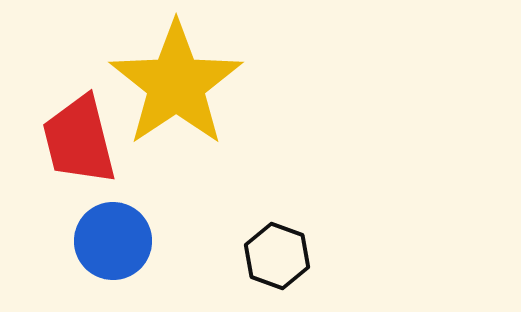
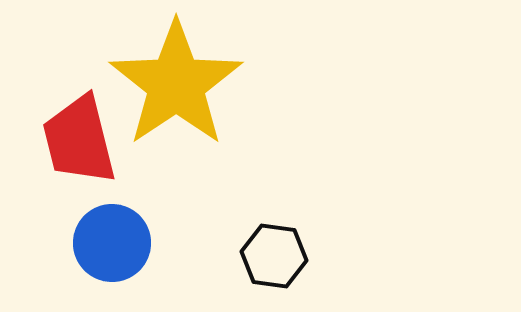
blue circle: moved 1 px left, 2 px down
black hexagon: moved 3 px left; rotated 12 degrees counterclockwise
